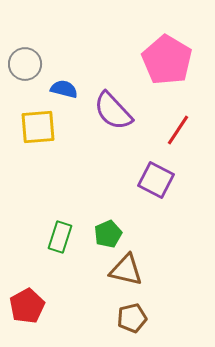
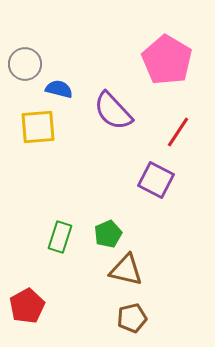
blue semicircle: moved 5 px left
red line: moved 2 px down
